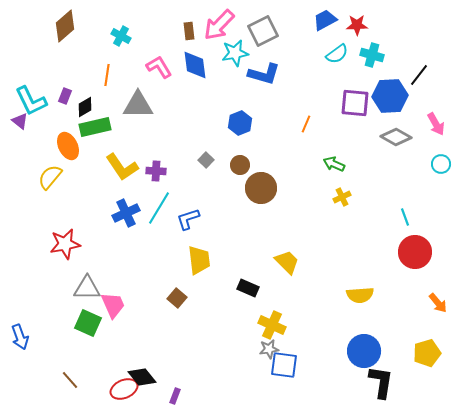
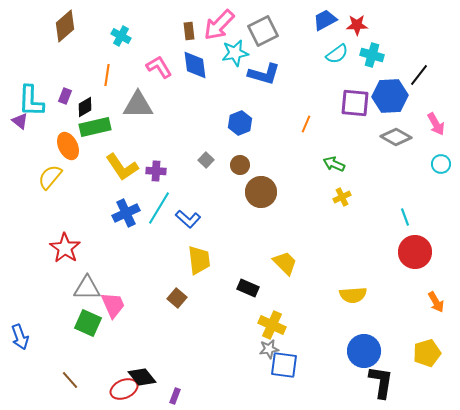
cyan L-shape at (31, 101): rotated 28 degrees clockwise
brown circle at (261, 188): moved 4 px down
blue L-shape at (188, 219): rotated 120 degrees counterclockwise
red star at (65, 244): moved 4 px down; rotated 28 degrees counterclockwise
yellow trapezoid at (287, 262): moved 2 px left, 1 px down
yellow semicircle at (360, 295): moved 7 px left
orange arrow at (438, 303): moved 2 px left, 1 px up; rotated 10 degrees clockwise
